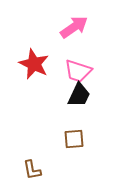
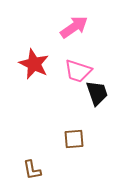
black trapezoid: moved 18 px right, 2 px up; rotated 44 degrees counterclockwise
